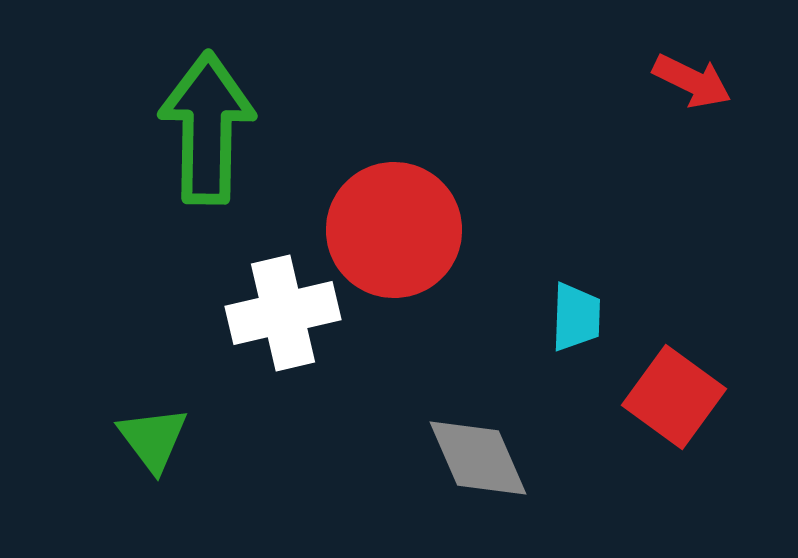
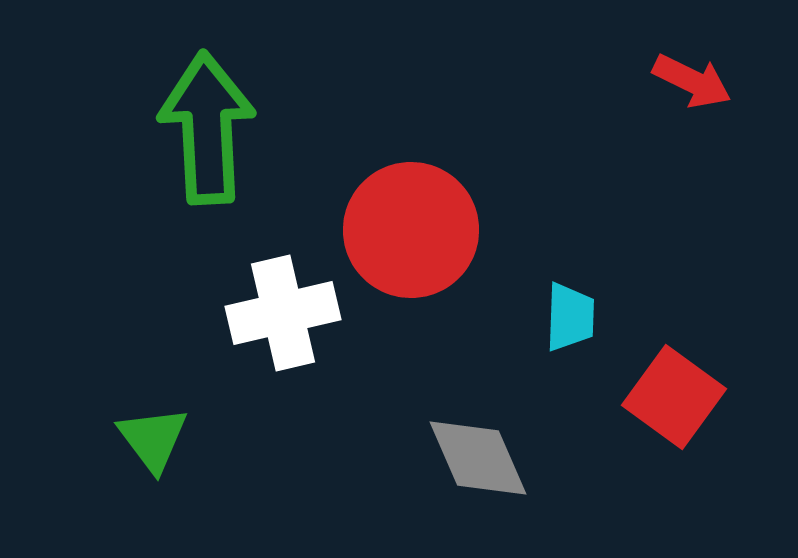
green arrow: rotated 4 degrees counterclockwise
red circle: moved 17 px right
cyan trapezoid: moved 6 px left
